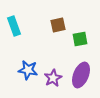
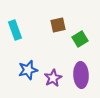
cyan rectangle: moved 1 px right, 4 px down
green square: rotated 21 degrees counterclockwise
blue star: rotated 24 degrees counterclockwise
purple ellipse: rotated 25 degrees counterclockwise
